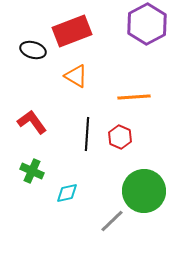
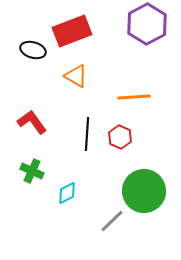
cyan diamond: rotated 15 degrees counterclockwise
